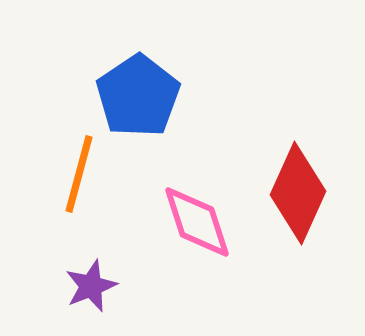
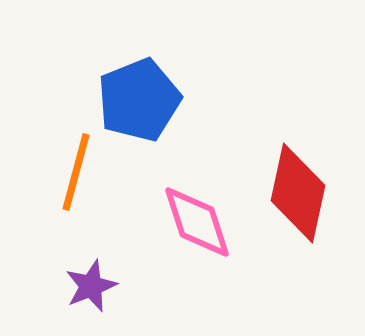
blue pentagon: moved 1 px right, 4 px down; rotated 12 degrees clockwise
orange line: moved 3 px left, 2 px up
red diamond: rotated 12 degrees counterclockwise
